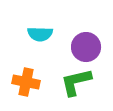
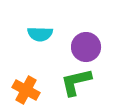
orange cross: moved 8 px down; rotated 16 degrees clockwise
